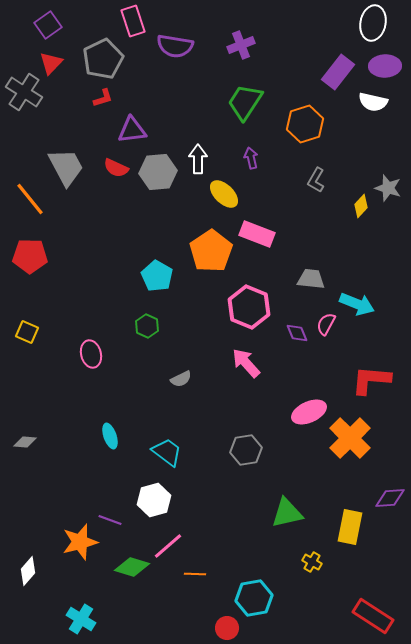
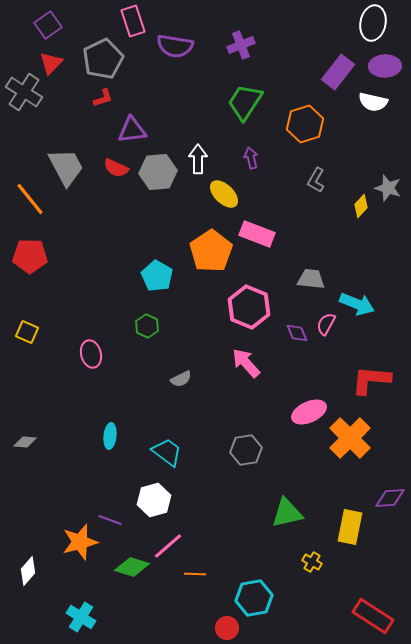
cyan ellipse at (110, 436): rotated 25 degrees clockwise
cyan cross at (81, 619): moved 2 px up
